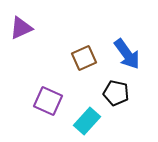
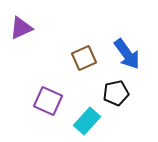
black pentagon: rotated 25 degrees counterclockwise
